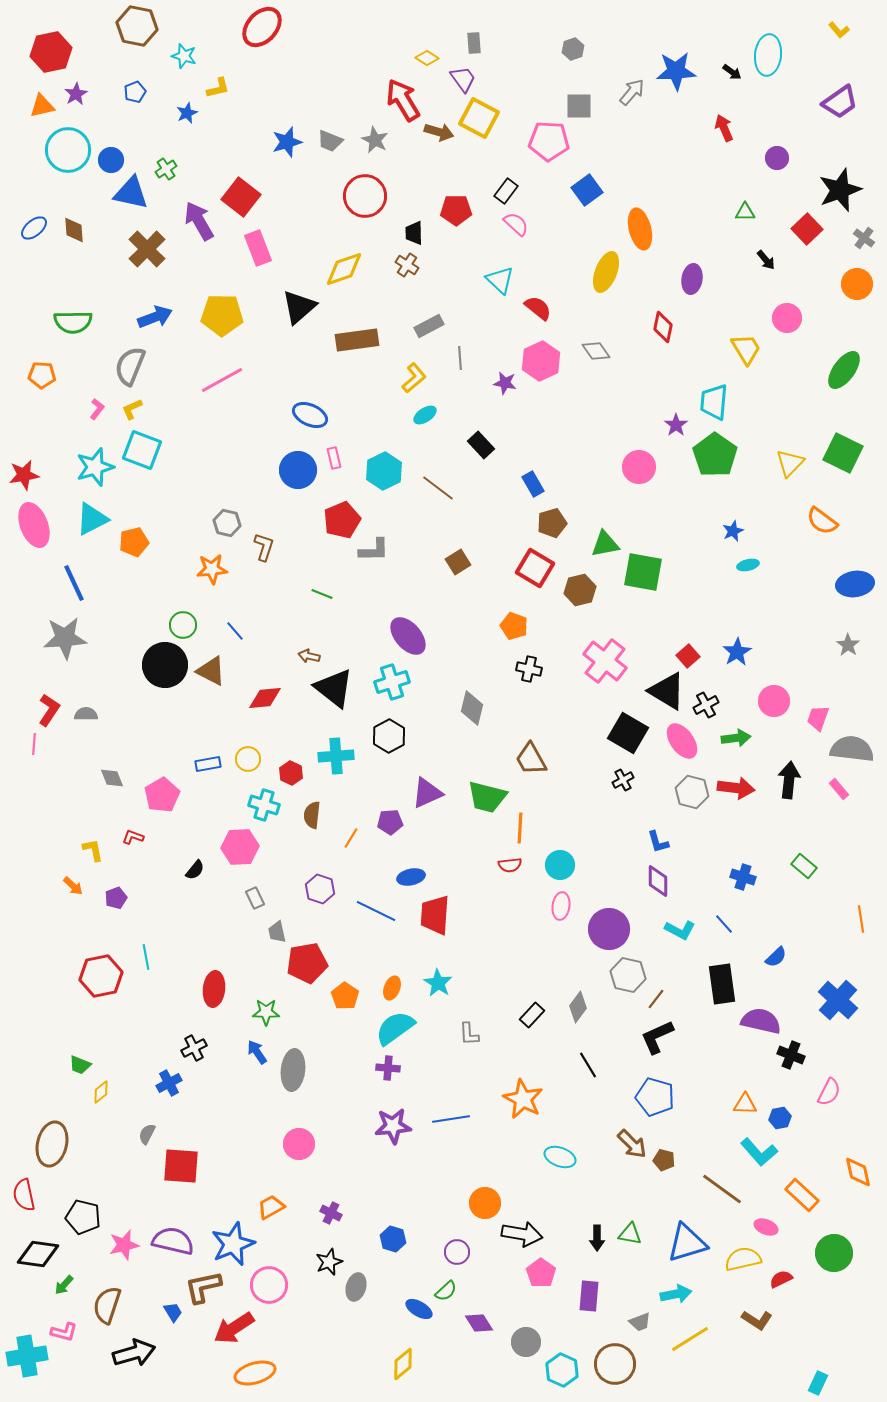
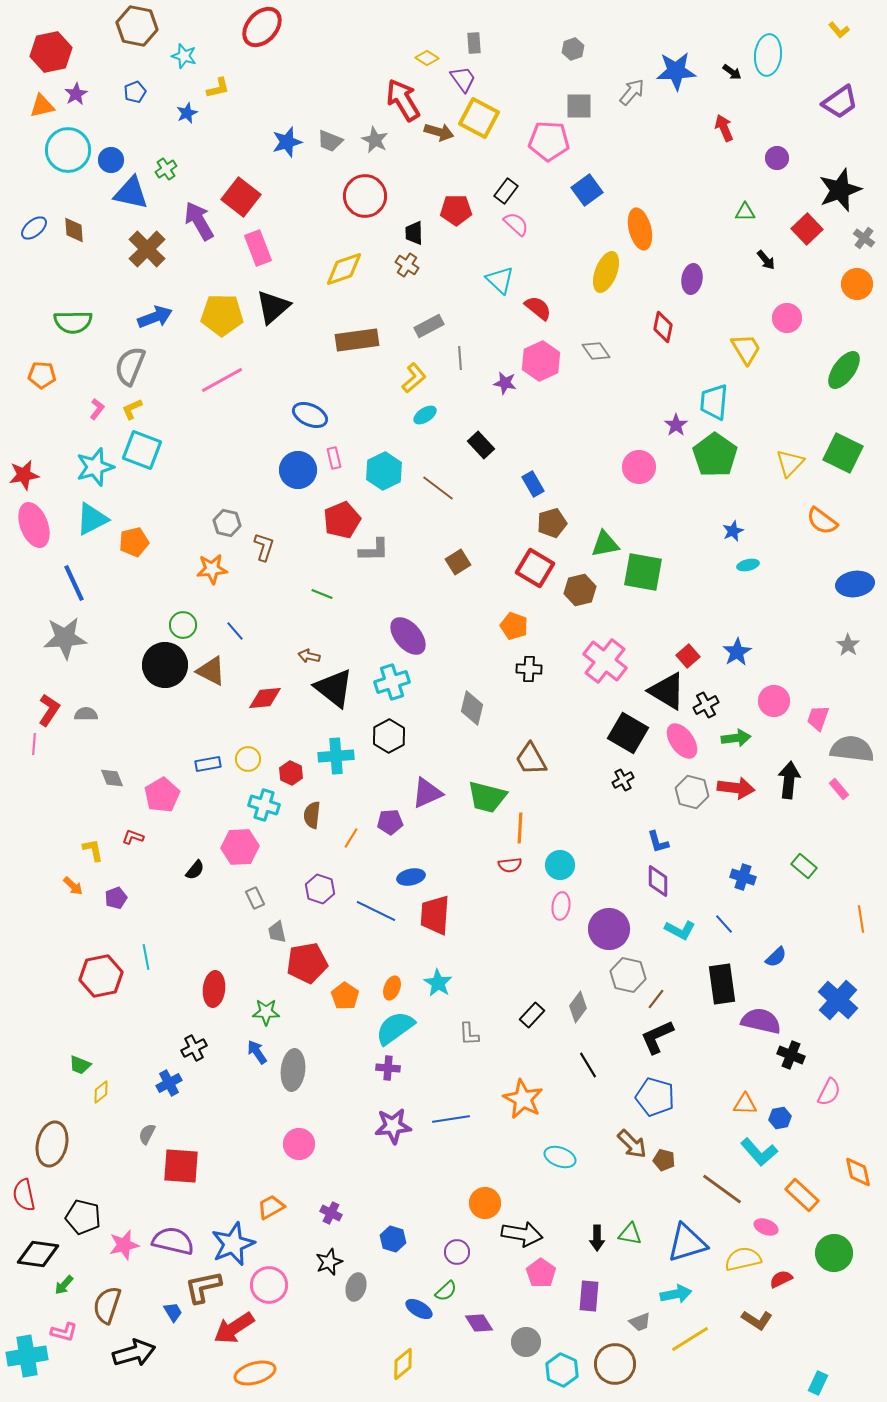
black triangle at (299, 307): moved 26 px left
black cross at (529, 669): rotated 10 degrees counterclockwise
